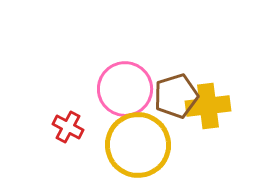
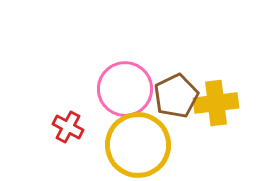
brown pentagon: rotated 9 degrees counterclockwise
yellow cross: moved 8 px right, 3 px up
